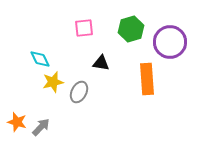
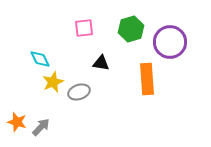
yellow star: rotated 10 degrees counterclockwise
gray ellipse: rotated 45 degrees clockwise
